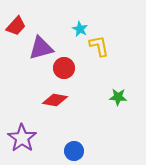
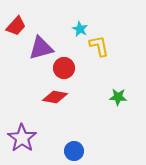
red diamond: moved 3 px up
